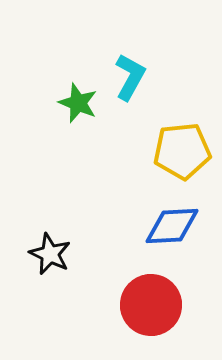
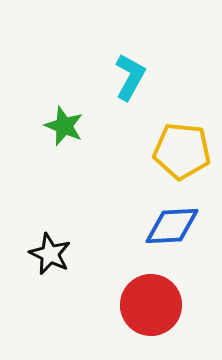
green star: moved 14 px left, 23 px down
yellow pentagon: rotated 12 degrees clockwise
